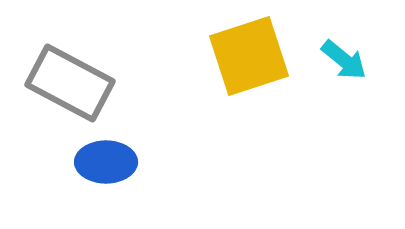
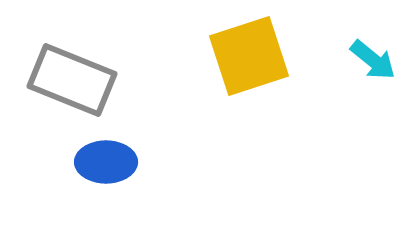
cyan arrow: moved 29 px right
gray rectangle: moved 2 px right, 3 px up; rotated 6 degrees counterclockwise
